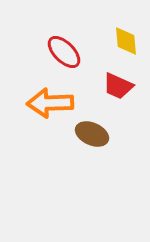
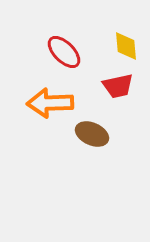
yellow diamond: moved 5 px down
red trapezoid: rotated 36 degrees counterclockwise
